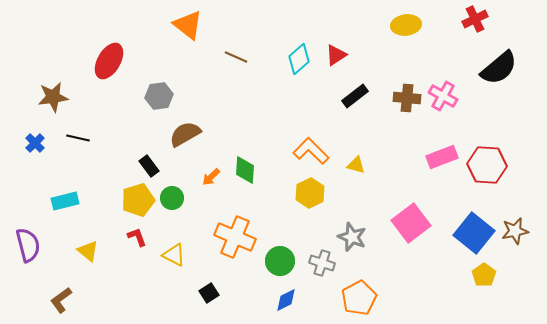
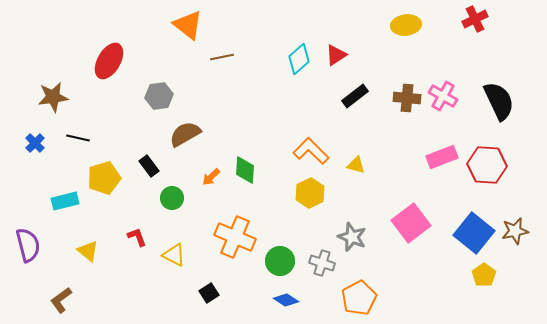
brown line at (236, 57): moved 14 px left; rotated 35 degrees counterclockwise
black semicircle at (499, 68): moved 33 px down; rotated 75 degrees counterclockwise
yellow pentagon at (138, 200): moved 34 px left, 22 px up
blue diamond at (286, 300): rotated 60 degrees clockwise
